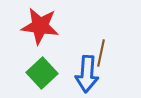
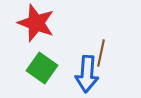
red star: moved 4 px left, 3 px up; rotated 12 degrees clockwise
green square: moved 5 px up; rotated 12 degrees counterclockwise
